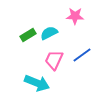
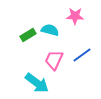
cyan semicircle: moved 1 px right, 3 px up; rotated 42 degrees clockwise
cyan arrow: rotated 15 degrees clockwise
